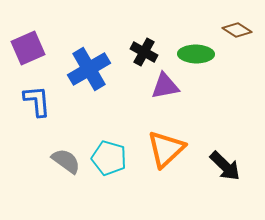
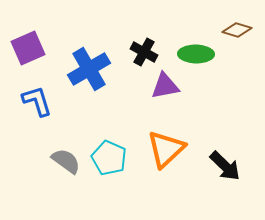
brown diamond: rotated 16 degrees counterclockwise
blue L-shape: rotated 12 degrees counterclockwise
cyan pentagon: rotated 8 degrees clockwise
